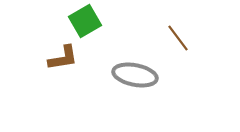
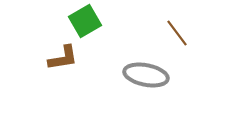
brown line: moved 1 px left, 5 px up
gray ellipse: moved 11 px right
